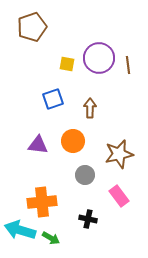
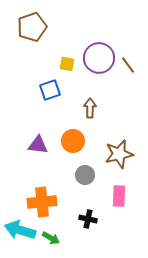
brown line: rotated 30 degrees counterclockwise
blue square: moved 3 px left, 9 px up
pink rectangle: rotated 40 degrees clockwise
